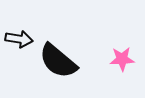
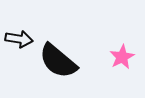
pink star: moved 2 px up; rotated 25 degrees counterclockwise
